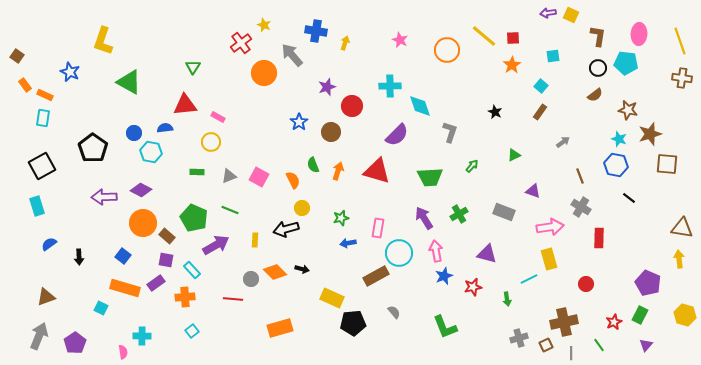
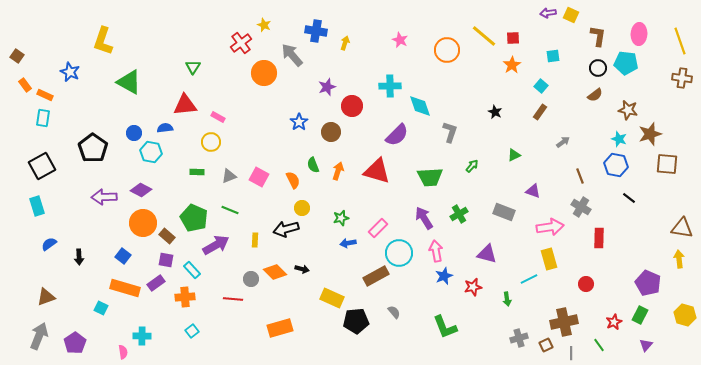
pink rectangle at (378, 228): rotated 36 degrees clockwise
black pentagon at (353, 323): moved 3 px right, 2 px up
